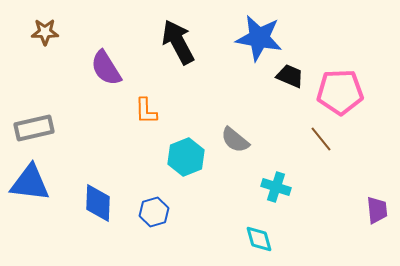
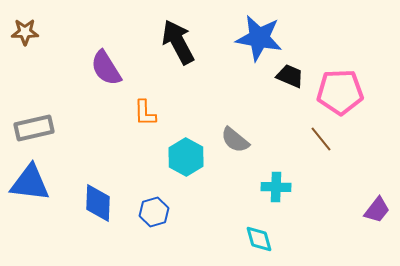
brown star: moved 20 px left
orange L-shape: moved 1 px left, 2 px down
cyan hexagon: rotated 9 degrees counterclockwise
cyan cross: rotated 16 degrees counterclockwise
purple trapezoid: rotated 44 degrees clockwise
